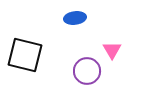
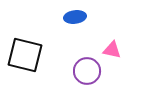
blue ellipse: moved 1 px up
pink triangle: rotated 48 degrees counterclockwise
